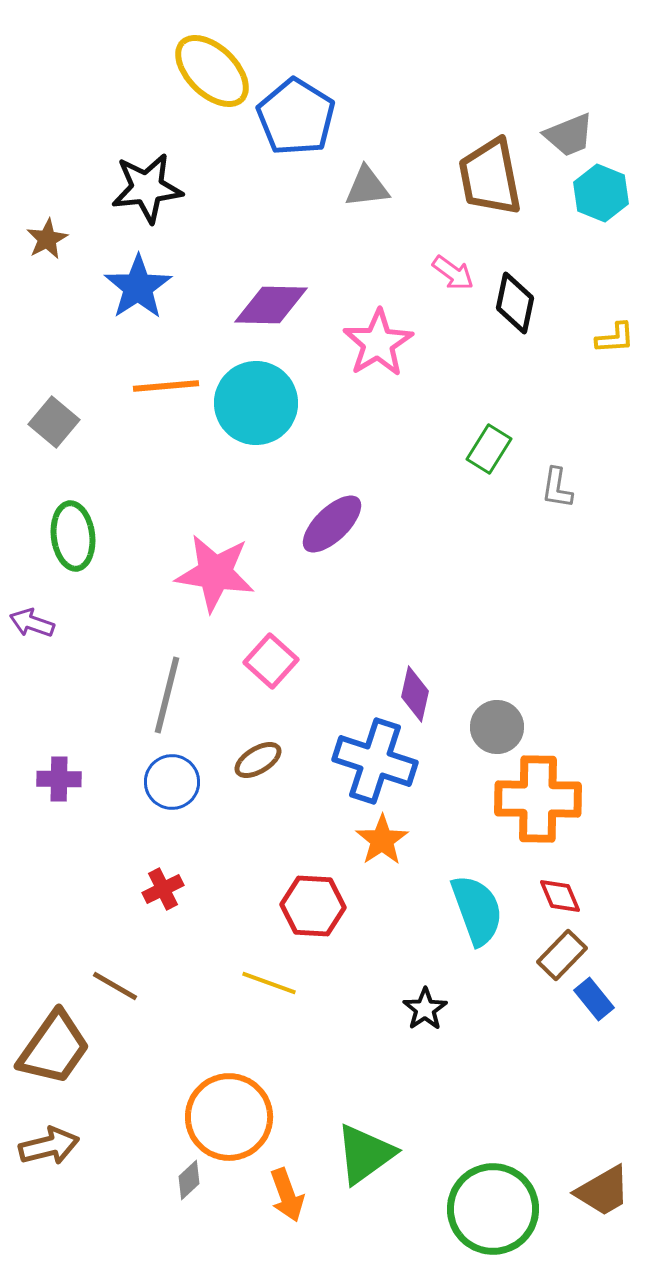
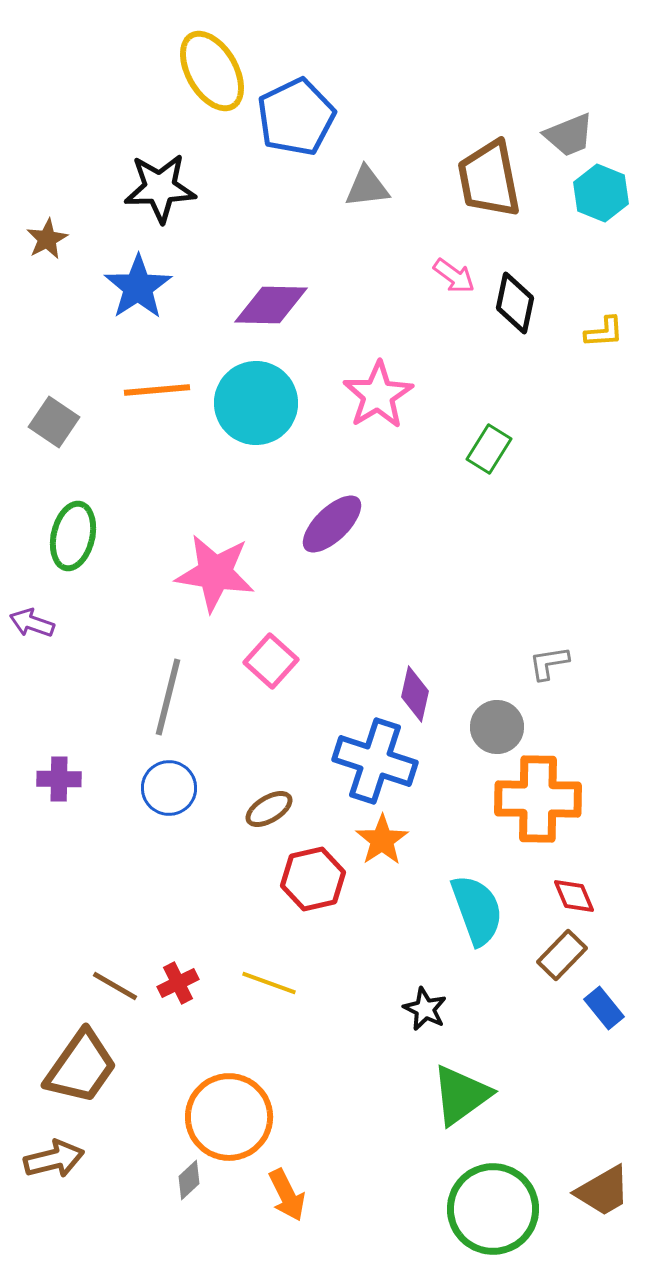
yellow ellipse at (212, 71): rotated 16 degrees clockwise
blue pentagon at (296, 117): rotated 14 degrees clockwise
brown trapezoid at (490, 177): moved 1 px left, 2 px down
black star at (147, 188): moved 13 px right; rotated 4 degrees clockwise
pink arrow at (453, 273): moved 1 px right, 3 px down
yellow L-shape at (615, 338): moved 11 px left, 6 px up
pink star at (378, 343): moved 52 px down
orange line at (166, 386): moved 9 px left, 4 px down
gray square at (54, 422): rotated 6 degrees counterclockwise
gray L-shape at (557, 488): moved 8 px left, 175 px down; rotated 72 degrees clockwise
green ellipse at (73, 536): rotated 20 degrees clockwise
gray line at (167, 695): moved 1 px right, 2 px down
brown ellipse at (258, 760): moved 11 px right, 49 px down
blue circle at (172, 782): moved 3 px left, 6 px down
red cross at (163, 889): moved 15 px right, 94 px down
red diamond at (560, 896): moved 14 px right
red hexagon at (313, 906): moved 27 px up; rotated 16 degrees counterclockwise
blue rectangle at (594, 999): moved 10 px right, 9 px down
black star at (425, 1009): rotated 12 degrees counterclockwise
brown trapezoid at (54, 1048): moved 27 px right, 19 px down
brown arrow at (49, 1146): moved 5 px right, 13 px down
green triangle at (365, 1154): moved 96 px right, 59 px up
orange arrow at (287, 1195): rotated 6 degrees counterclockwise
